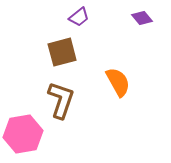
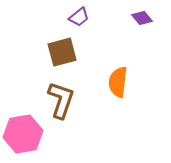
orange semicircle: rotated 144 degrees counterclockwise
